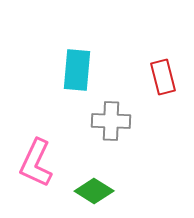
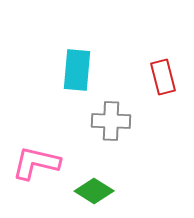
pink L-shape: rotated 78 degrees clockwise
